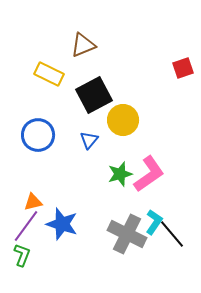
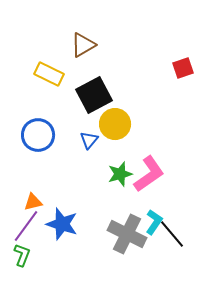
brown triangle: rotated 8 degrees counterclockwise
yellow circle: moved 8 px left, 4 px down
